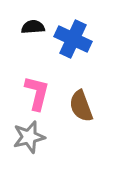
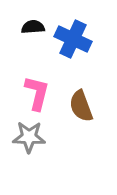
gray star: rotated 16 degrees clockwise
